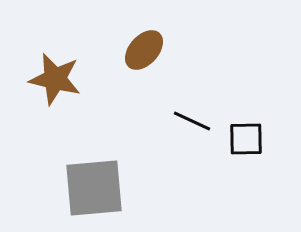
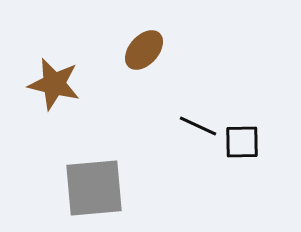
brown star: moved 1 px left, 5 px down
black line: moved 6 px right, 5 px down
black square: moved 4 px left, 3 px down
